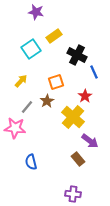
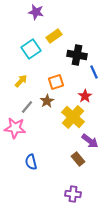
black cross: rotated 18 degrees counterclockwise
